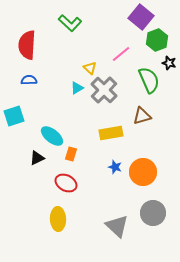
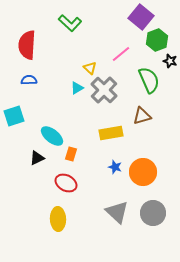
black star: moved 1 px right, 2 px up
gray triangle: moved 14 px up
